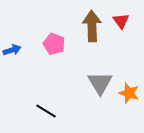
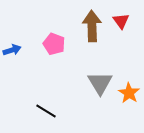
orange star: rotated 15 degrees clockwise
